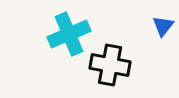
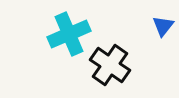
black cross: rotated 24 degrees clockwise
